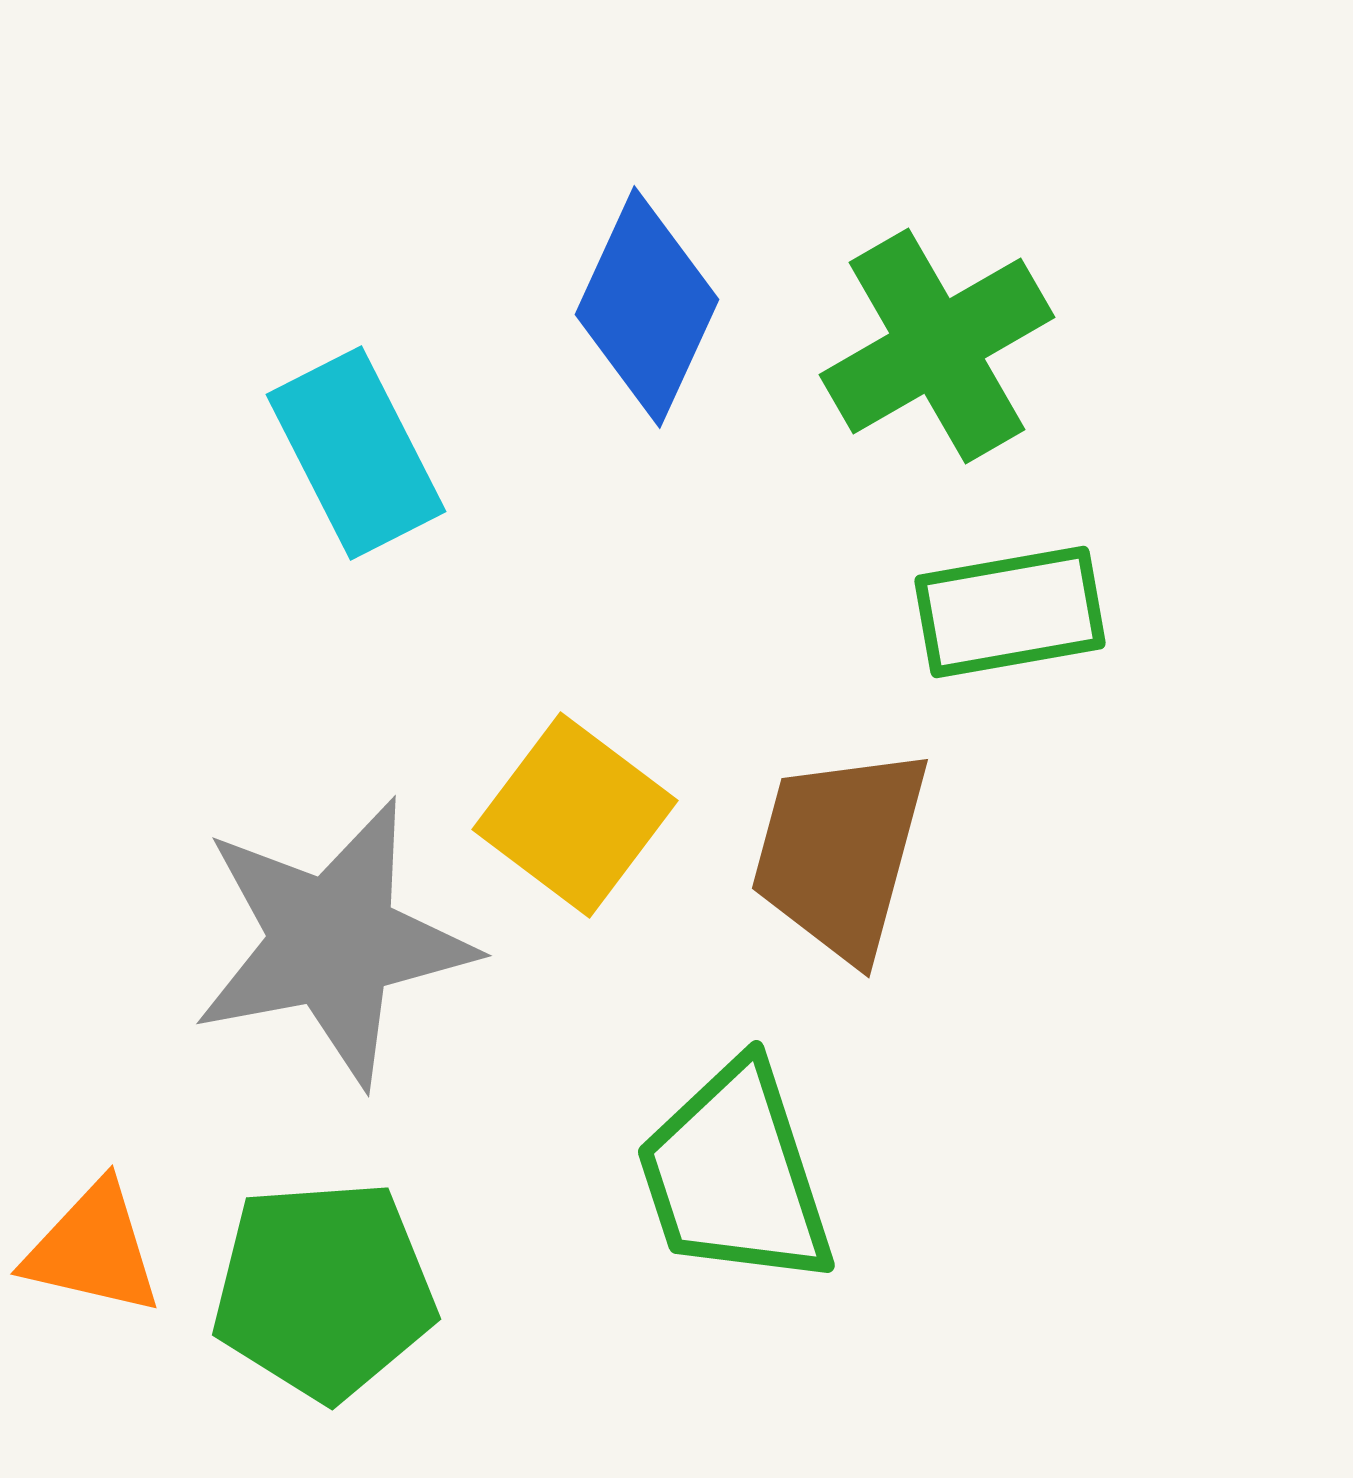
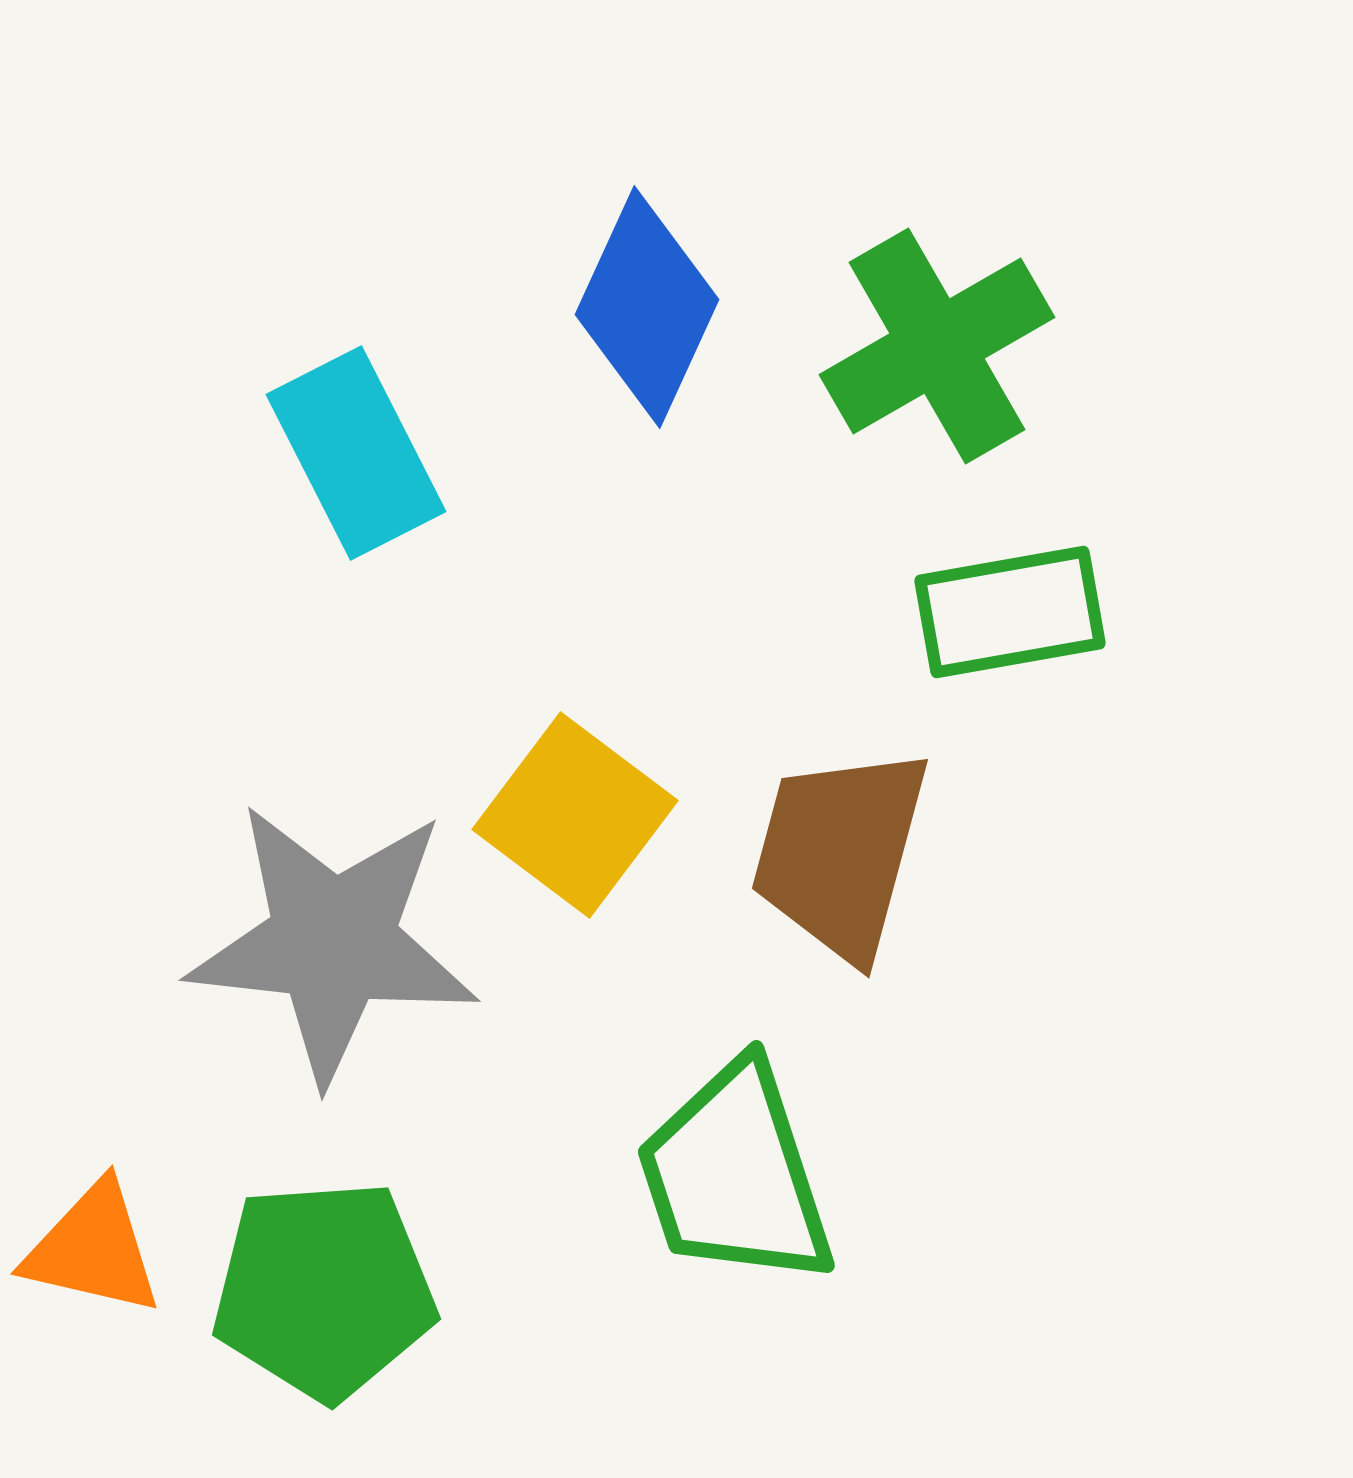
gray star: rotated 17 degrees clockwise
